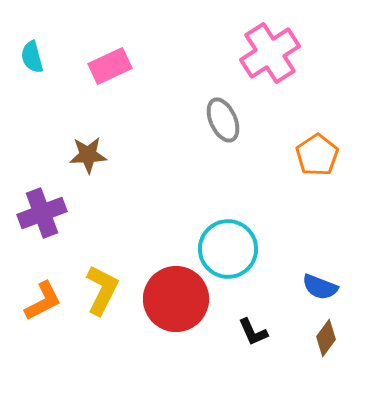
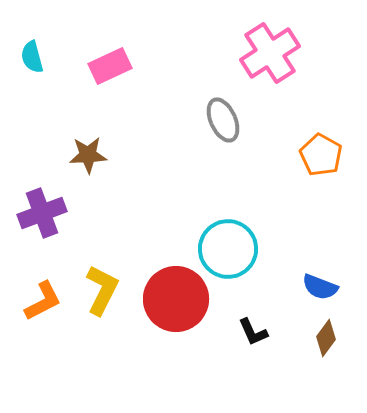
orange pentagon: moved 4 px right; rotated 9 degrees counterclockwise
